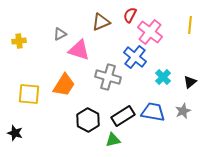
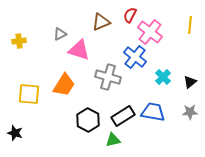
gray star: moved 7 px right, 1 px down; rotated 21 degrees clockwise
